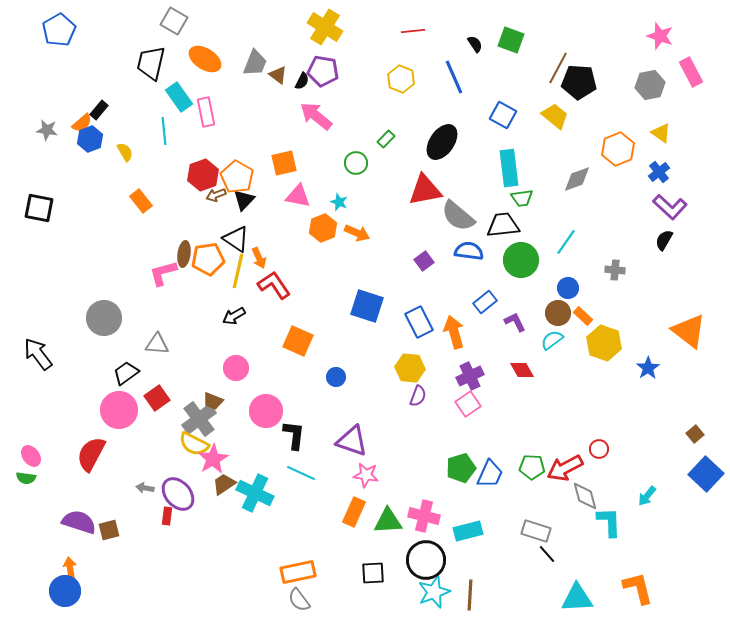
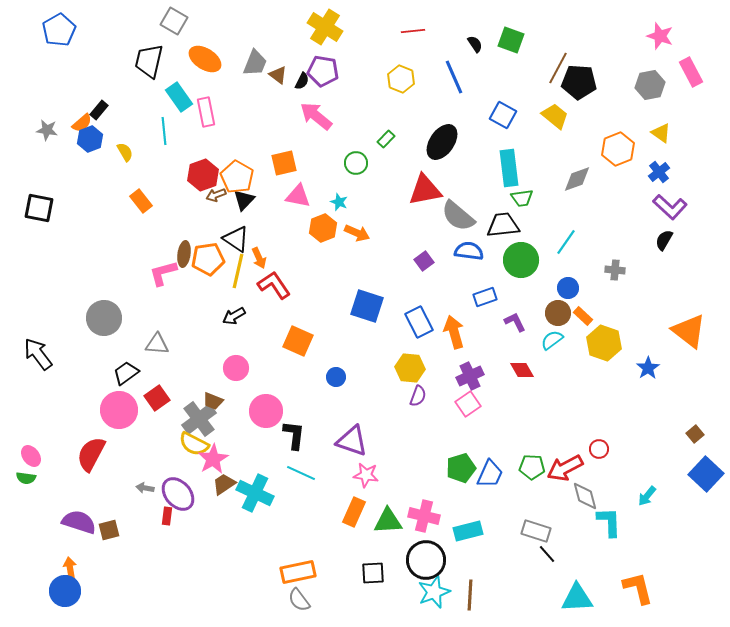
black trapezoid at (151, 63): moved 2 px left, 2 px up
blue rectangle at (485, 302): moved 5 px up; rotated 20 degrees clockwise
